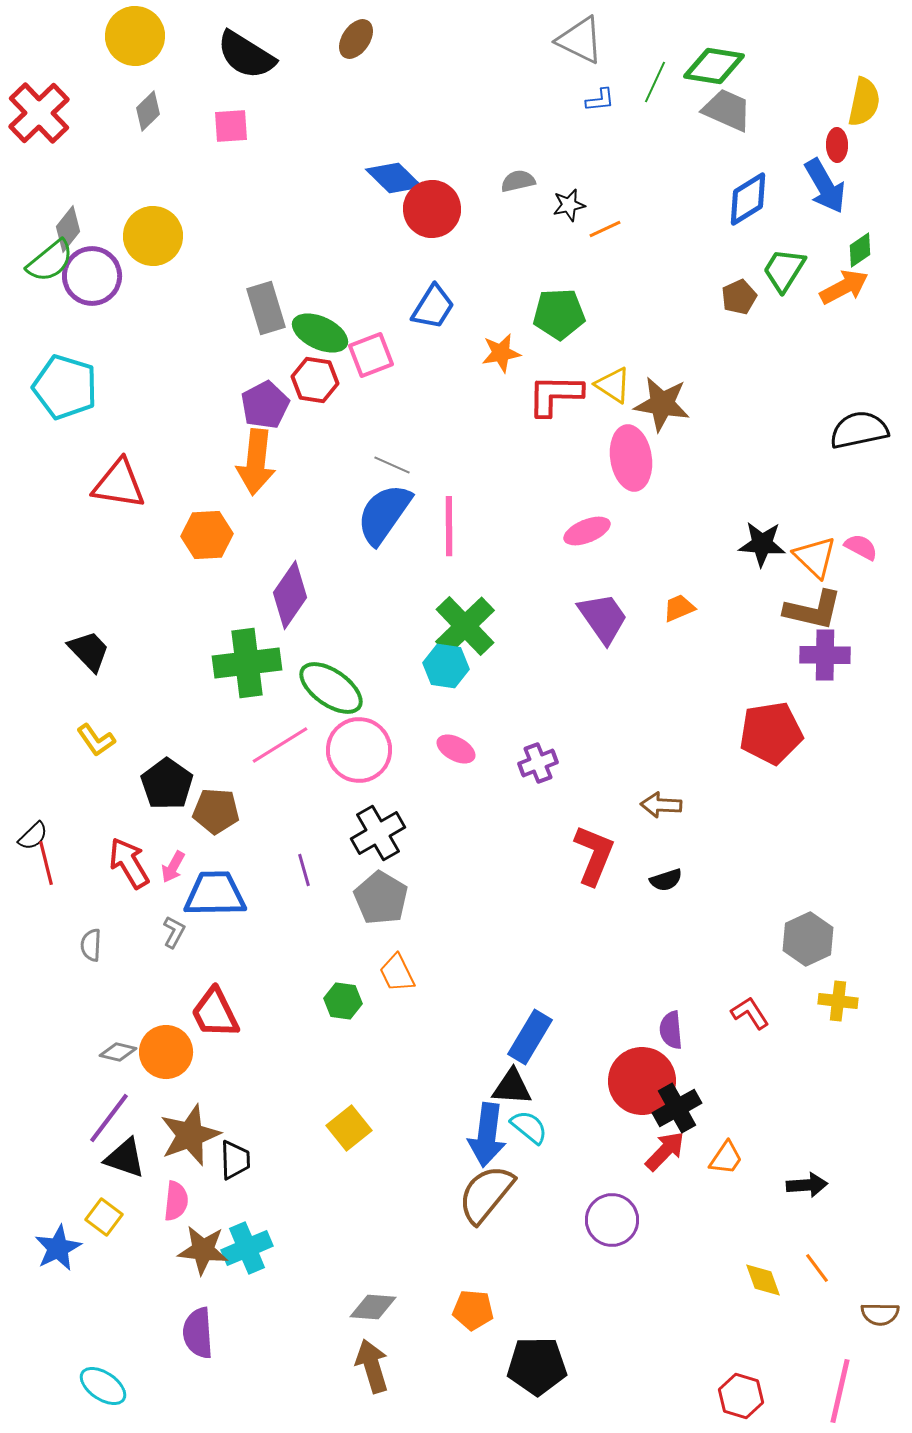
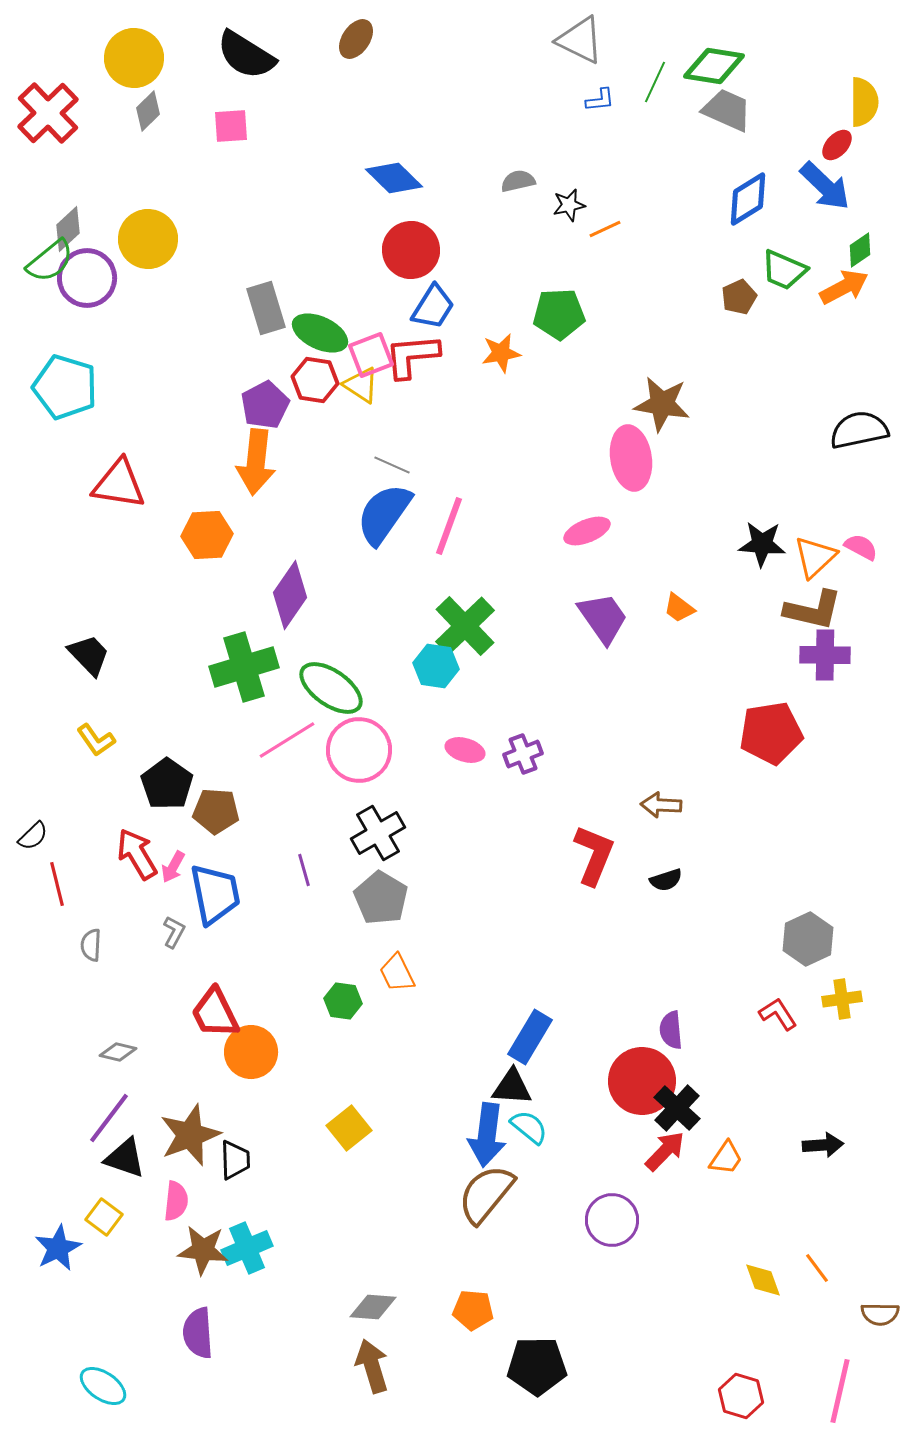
yellow circle at (135, 36): moved 1 px left, 22 px down
yellow semicircle at (864, 102): rotated 12 degrees counterclockwise
red cross at (39, 113): moved 9 px right
red ellipse at (837, 145): rotated 44 degrees clockwise
blue arrow at (825, 186): rotated 16 degrees counterclockwise
red circle at (432, 209): moved 21 px left, 41 px down
gray diamond at (68, 229): rotated 9 degrees clockwise
yellow circle at (153, 236): moved 5 px left, 3 px down
green trapezoid at (784, 270): rotated 99 degrees counterclockwise
purple circle at (92, 276): moved 5 px left, 2 px down
yellow triangle at (613, 385): moved 252 px left
red L-shape at (555, 395): moved 143 px left, 39 px up; rotated 6 degrees counterclockwise
pink line at (449, 526): rotated 20 degrees clockwise
orange triangle at (815, 557): rotated 33 degrees clockwise
orange trapezoid at (679, 608): rotated 120 degrees counterclockwise
black trapezoid at (89, 651): moved 4 px down
green cross at (247, 663): moved 3 px left, 4 px down; rotated 10 degrees counterclockwise
cyan hexagon at (446, 666): moved 10 px left
pink line at (280, 745): moved 7 px right, 5 px up
pink ellipse at (456, 749): moved 9 px right, 1 px down; rotated 12 degrees counterclockwise
purple cross at (538, 763): moved 15 px left, 9 px up
red line at (46, 863): moved 11 px right, 21 px down
red arrow at (129, 863): moved 8 px right, 9 px up
blue trapezoid at (215, 894): rotated 80 degrees clockwise
yellow cross at (838, 1001): moved 4 px right, 2 px up; rotated 15 degrees counterclockwise
red L-shape at (750, 1013): moved 28 px right, 1 px down
orange circle at (166, 1052): moved 85 px right
black cross at (677, 1108): rotated 18 degrees counterclockwise
black arrow at (807, 1185): moved 16 px right, 40 px up
